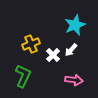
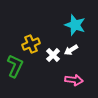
cyan star: rotated 30 degrees counterclockwise
white arrow: rotated 16 degrees clockwise
green L-shape: moved 8 px left, 10 px up
